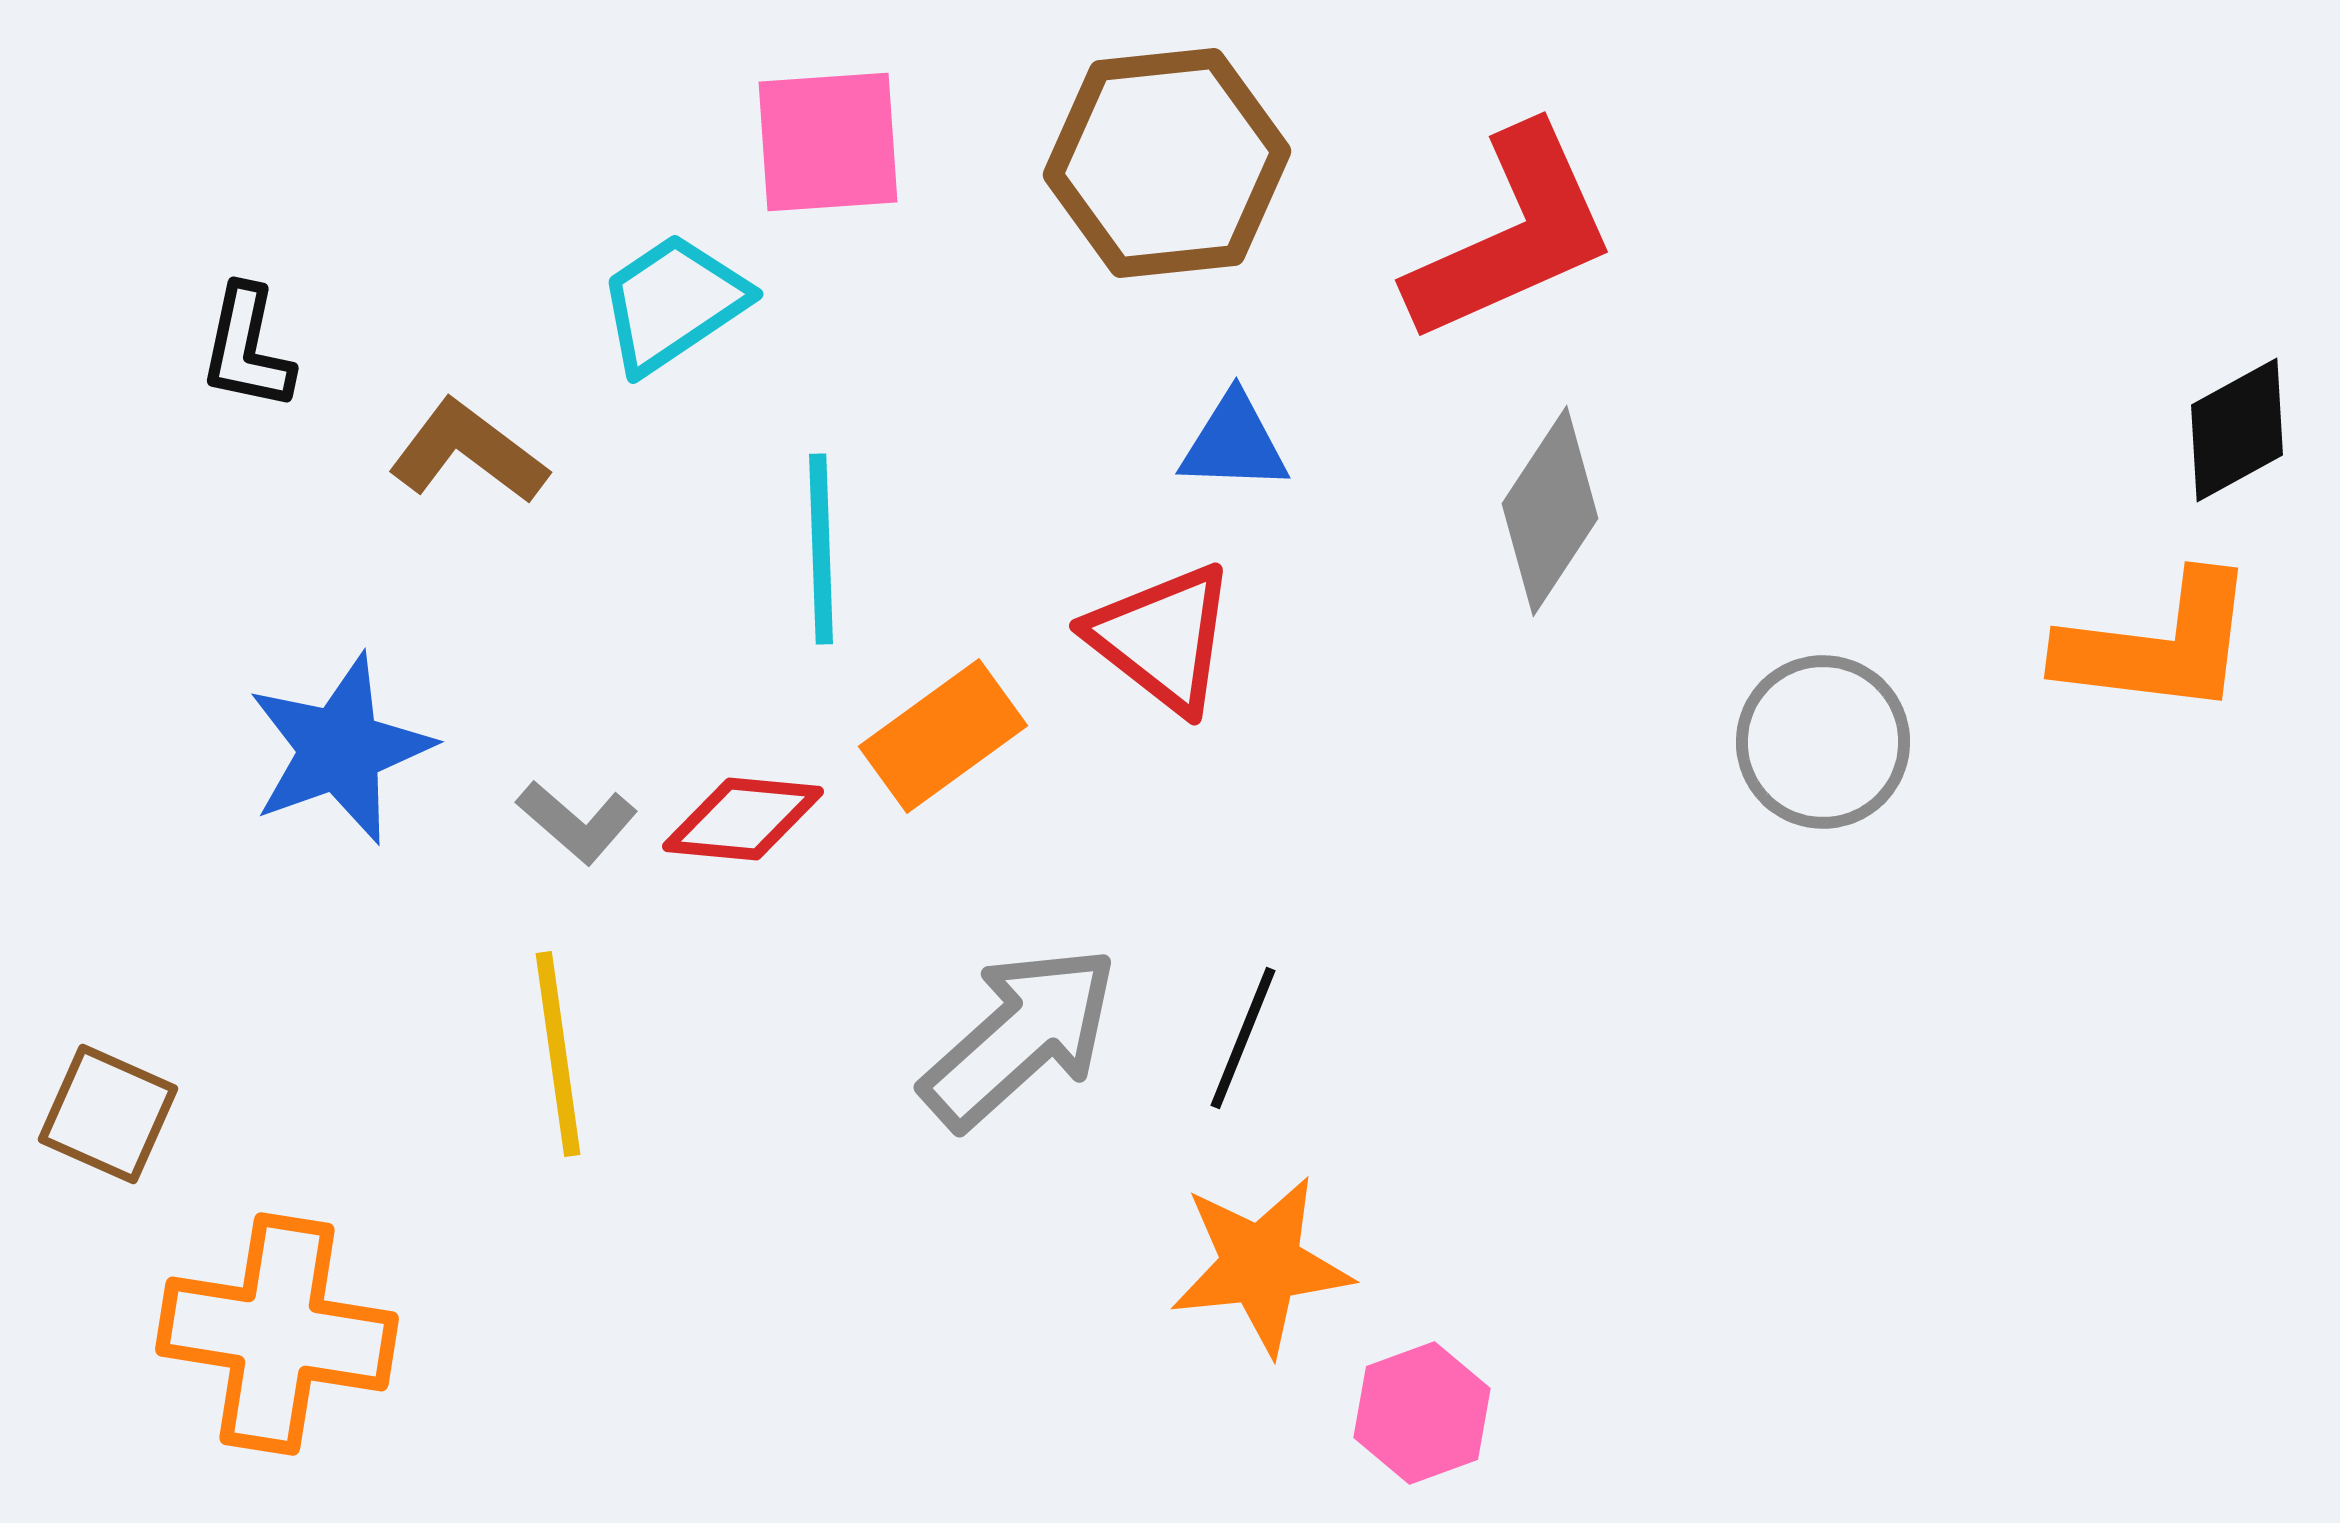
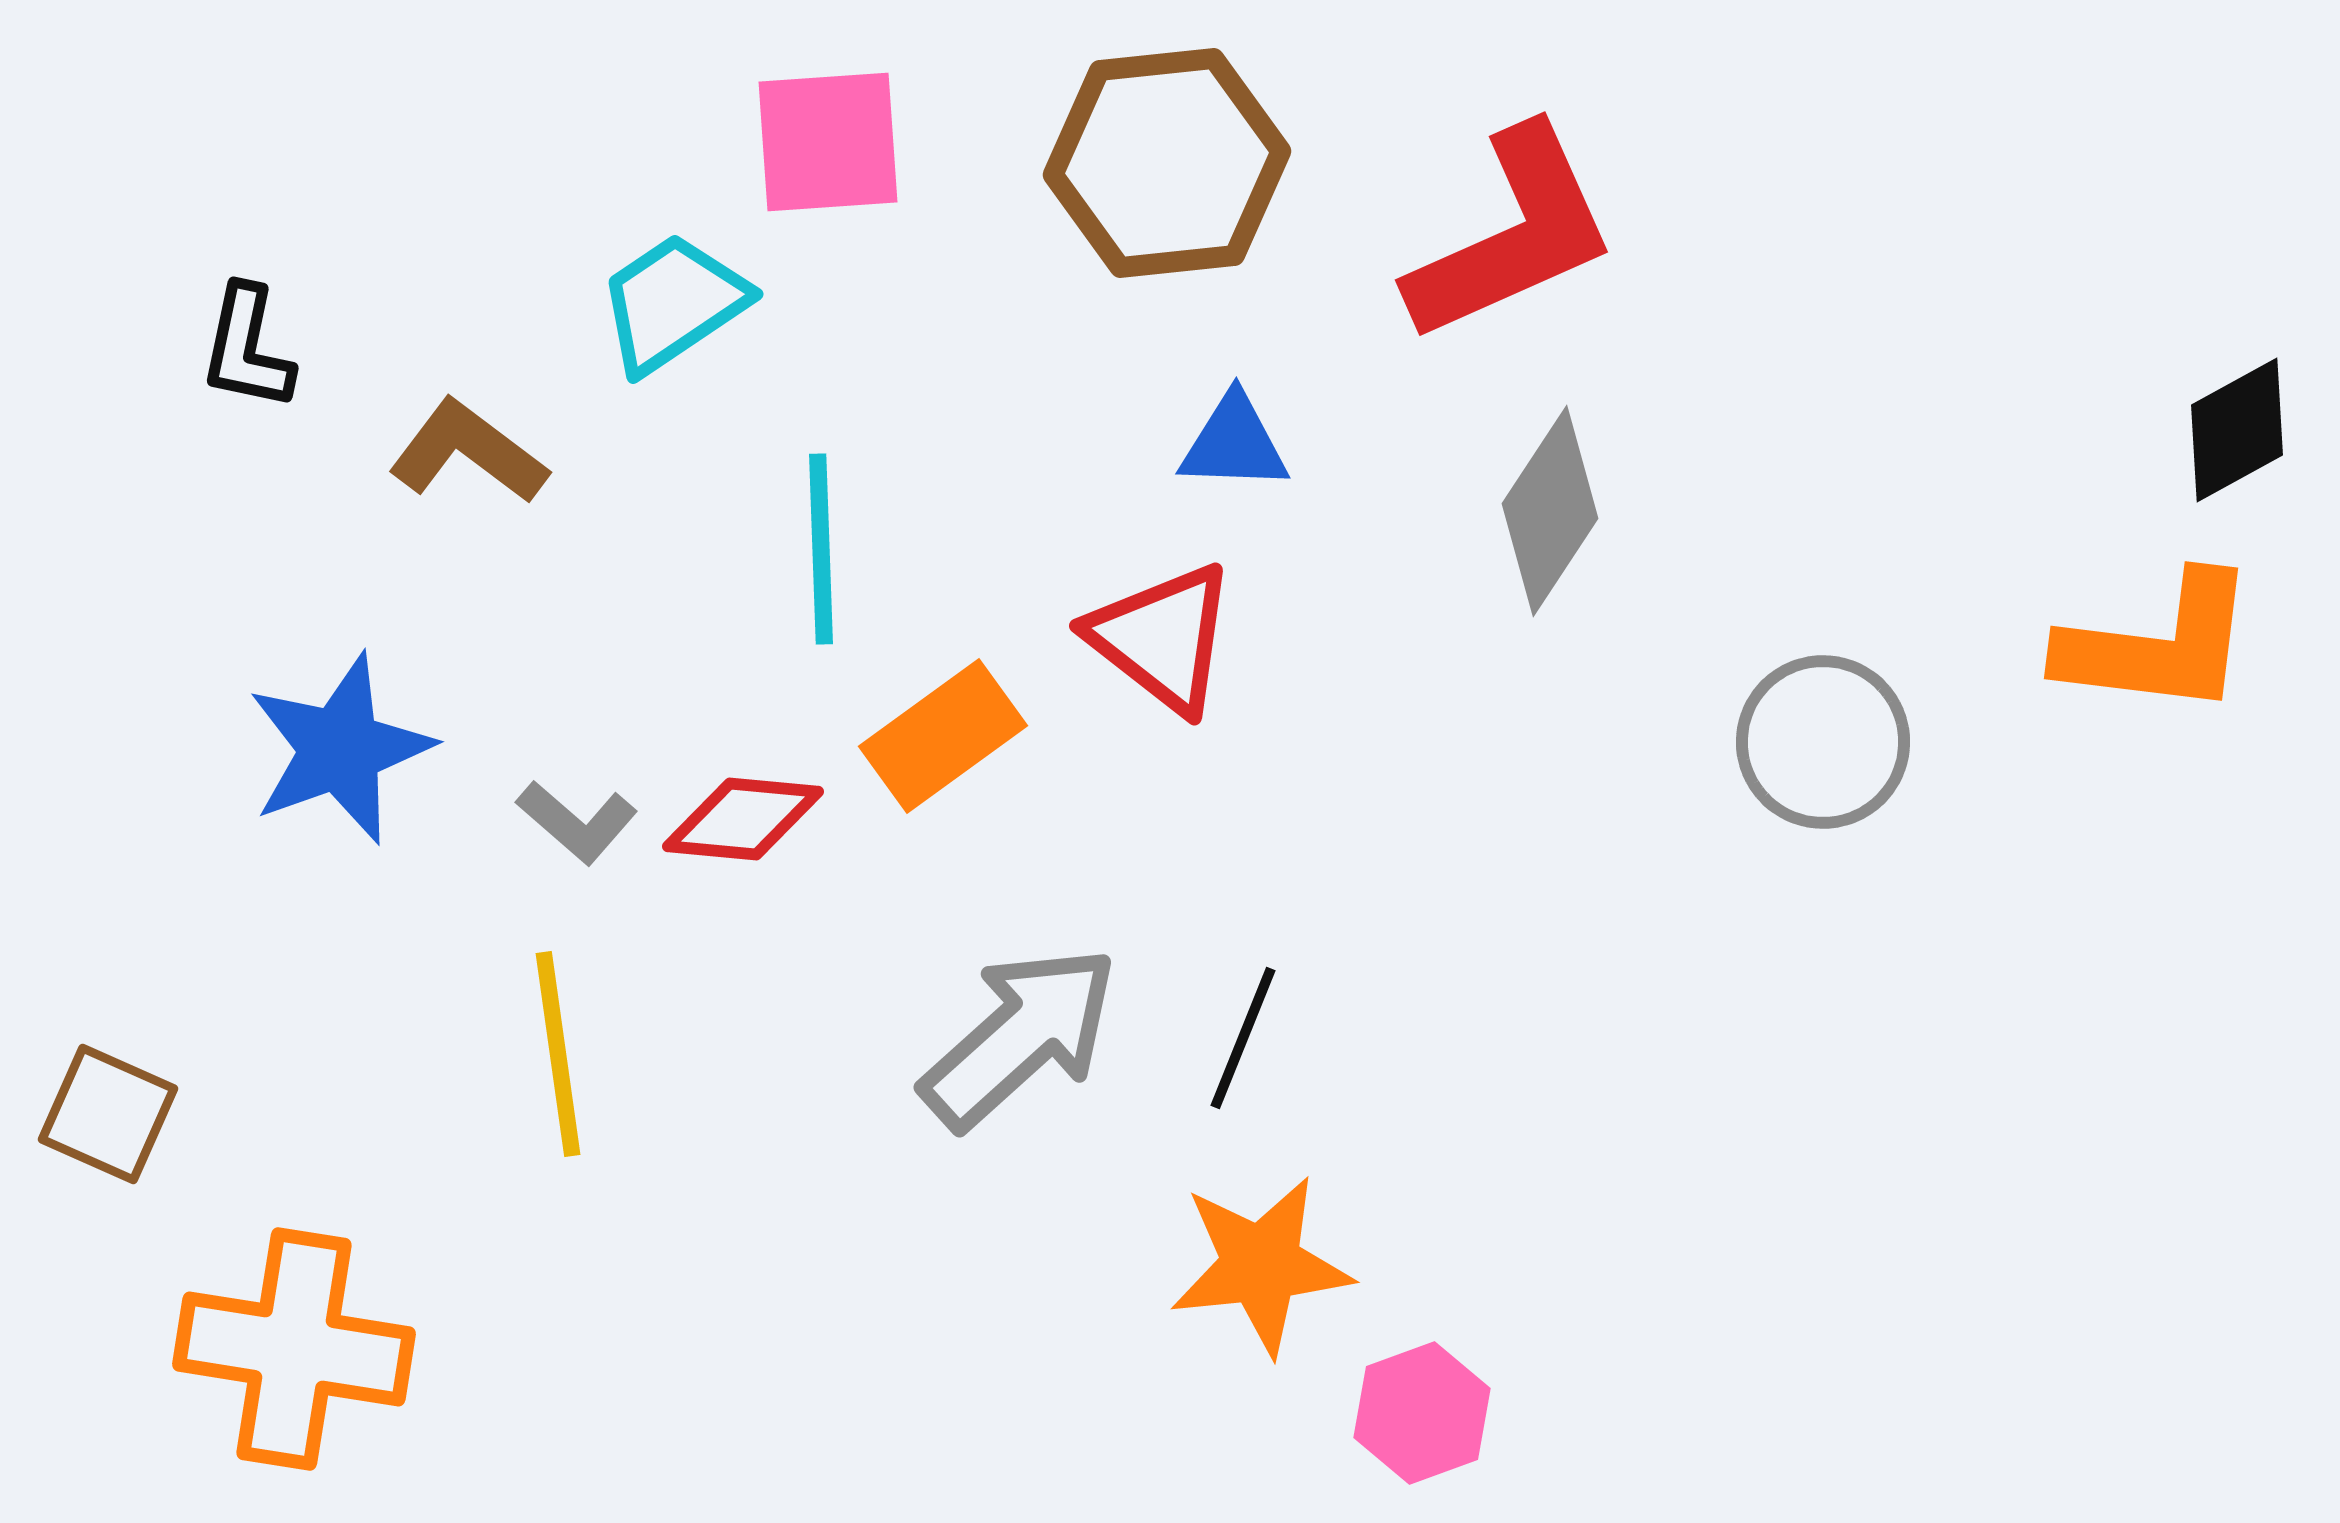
orange cross: moved 17 px right, 15 px down
